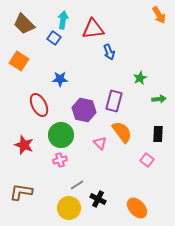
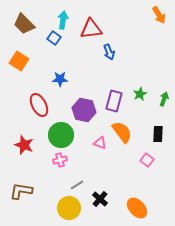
red triangle: moved 2 px left
green star: moved 16 px down
green arrow: moved 5 px right; rotated 64 degrees counterclockwise
pink triangle: rotated 24 degrees counterclockwise
brown L-shape: moved 1 px up
black cross: moved 2 px right; rotated 14 degrees clockwise
